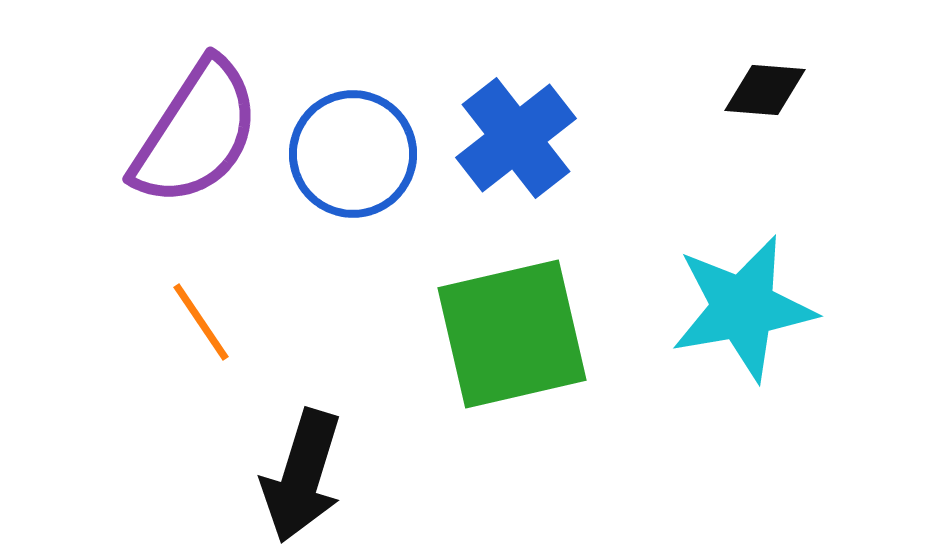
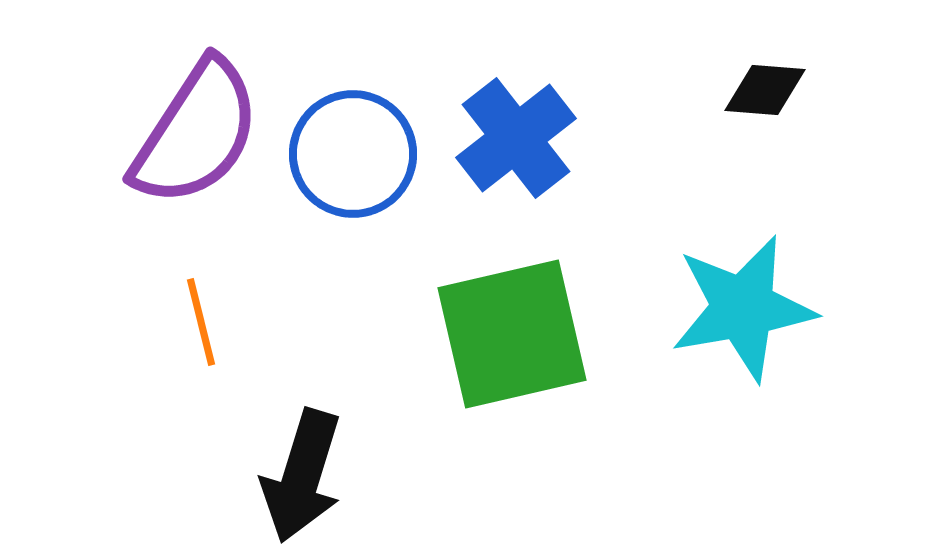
orange line: rotated 20 degrees clockwise
